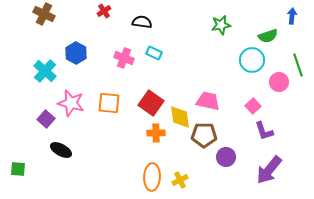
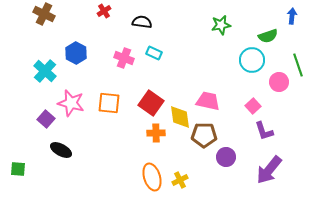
orange ellipse: rotated 20 degrees counterclockwise
